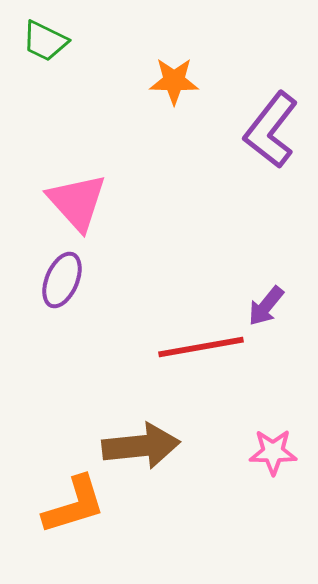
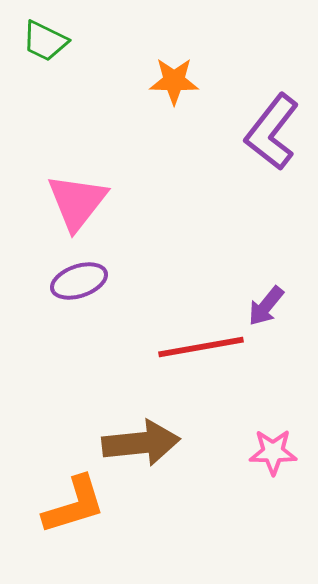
purple L-shape: moved 1 px right, 2 px down
pink triangle: rotated 20 degrees clockwise
purple ellipse: moved 17 px right, 1 px down; rotated 48 degrees clockwise
brown arrow: moved 3 px up
